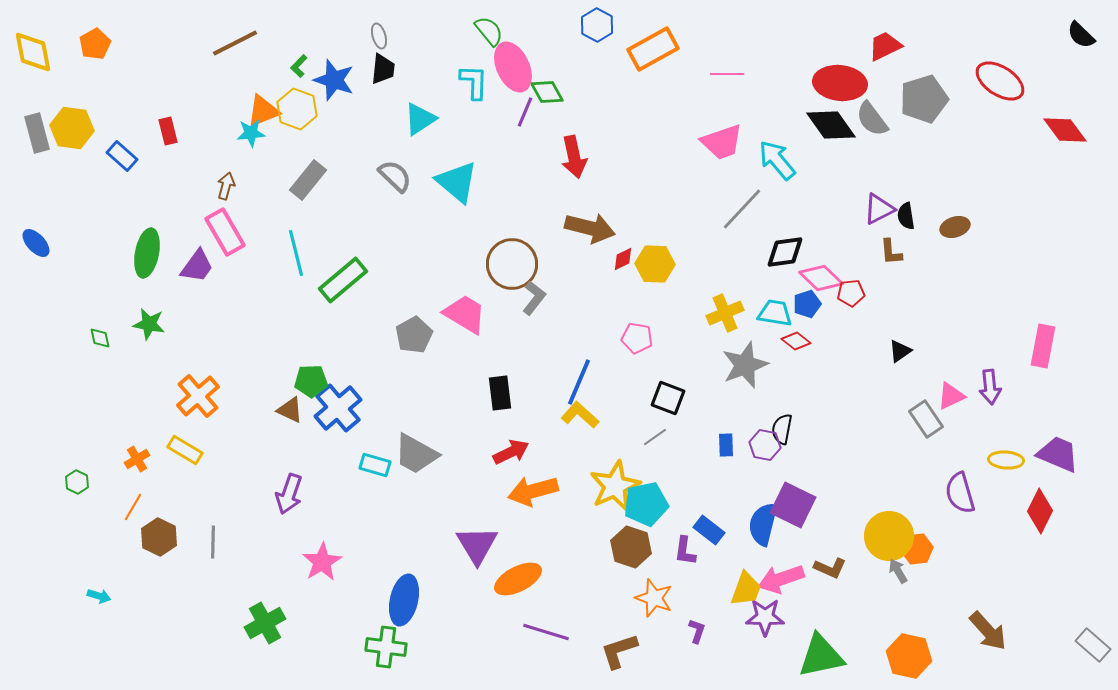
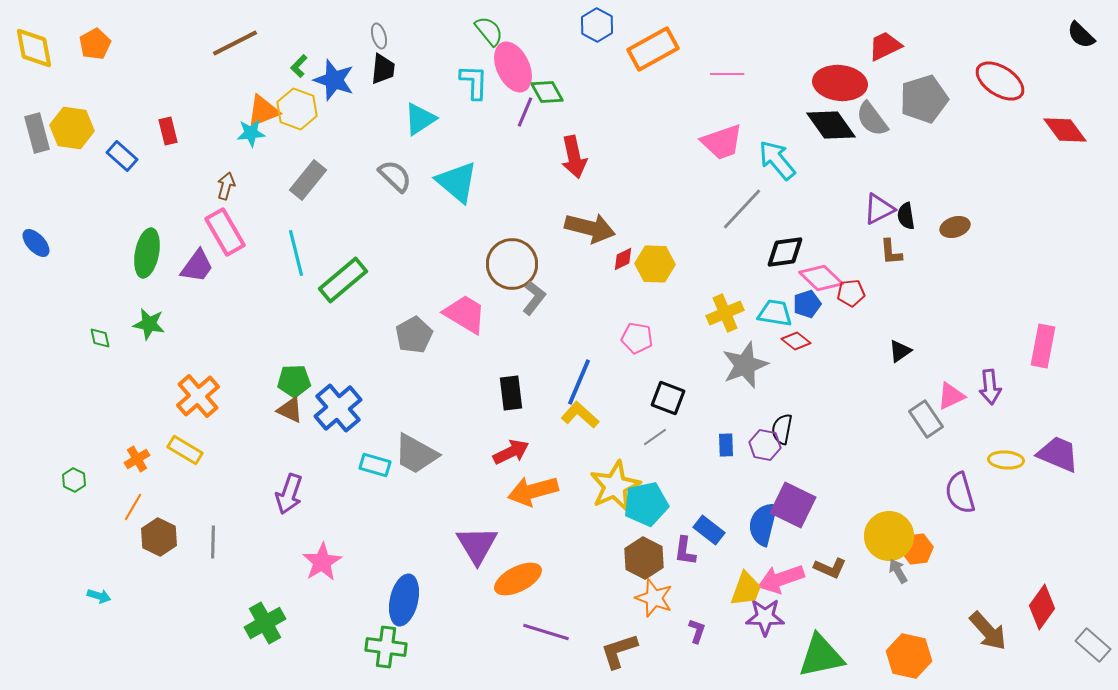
yellow diamond at (33, 52): moved 1 px right, 4 px up
green pentagon at (311, 381): moved 17 px left
black rectangle at (500, 393): moved 11 px right
green hexagon at (77, 482): moved 3 px left, 2 px up
red diamond at (1040, 511): moved 2 px right, 96 px down; rotated 9 degrees clockwise
brown hexagon at (631, 547): moved 13 px right, 11 px down; rotated 9 degrees clockwise
